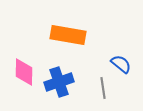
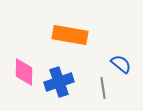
orange rectangle: moved 2 px right
